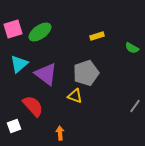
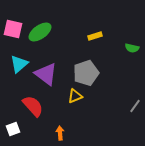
pink square: rotated 30 degrees clockwise
yellow rectangle: moved 2 px left
green semicircle: rotated 16 degrees counterclockwise
yellow triangle: rotated 42 degrees counterclockwise
white square: moved 1 px left, 3 px down
